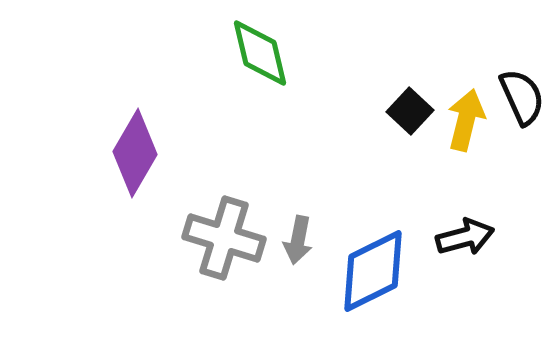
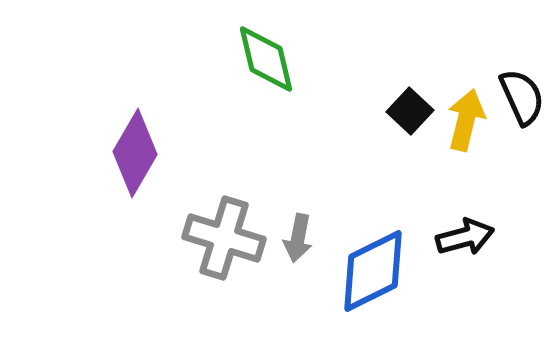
green diamond: moved 6 px right, 6 px down
gray arrow: moved 2 px up
